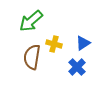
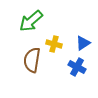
brown semicircle: moved 3 px down
blue cross: rotated 18 degrees counterclockwise
